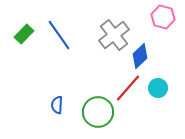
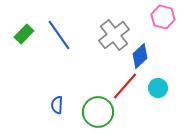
red line: moved 3 px left, 2 px up
